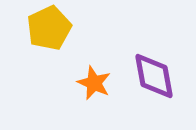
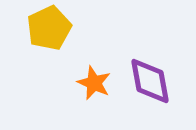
purple diamond: moved 4 px left, 5 px down
